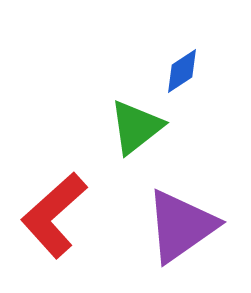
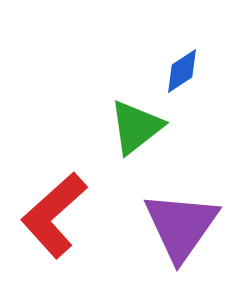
purple triangle: rotated 20 degrees counterclockwise
